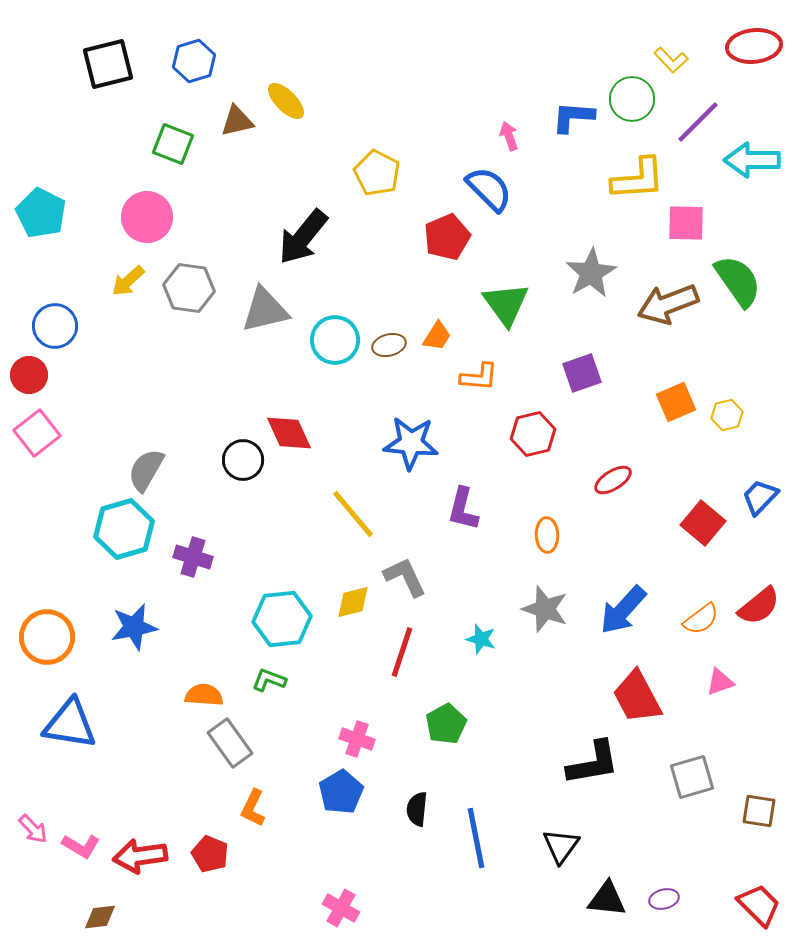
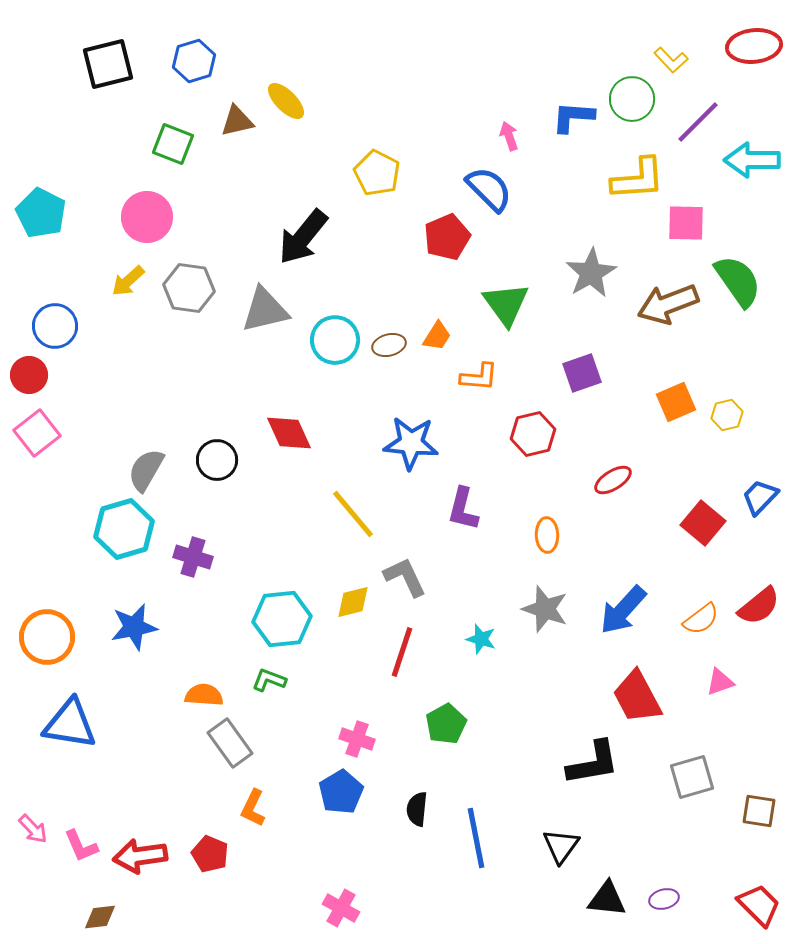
black circle at (243, 460): moved 26 px left
pink L-shape at (81, 846): rotated 36 degrees clockwise
